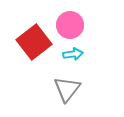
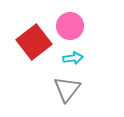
pink circle: moved 1 px down
cyan arrow: moved 4 px down
